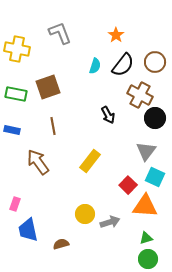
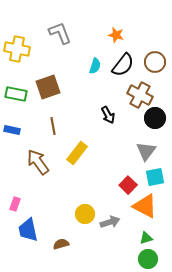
orange star: rotated 21 degrees counterclockwise
yellow rectangle: moved 13 px left, 8 px up
cyan square: rotated 36 degrees counterclockwise
orange triangle: rotated 24 degrees clockwise
